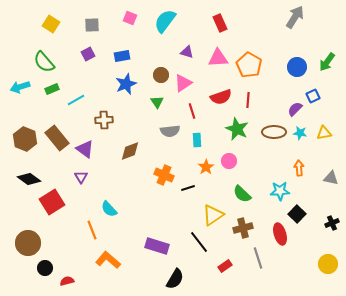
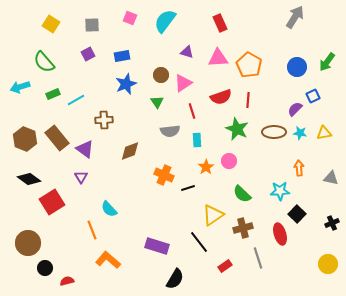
green rectangle at (52, 89): moved 1 px right, 5 px down
